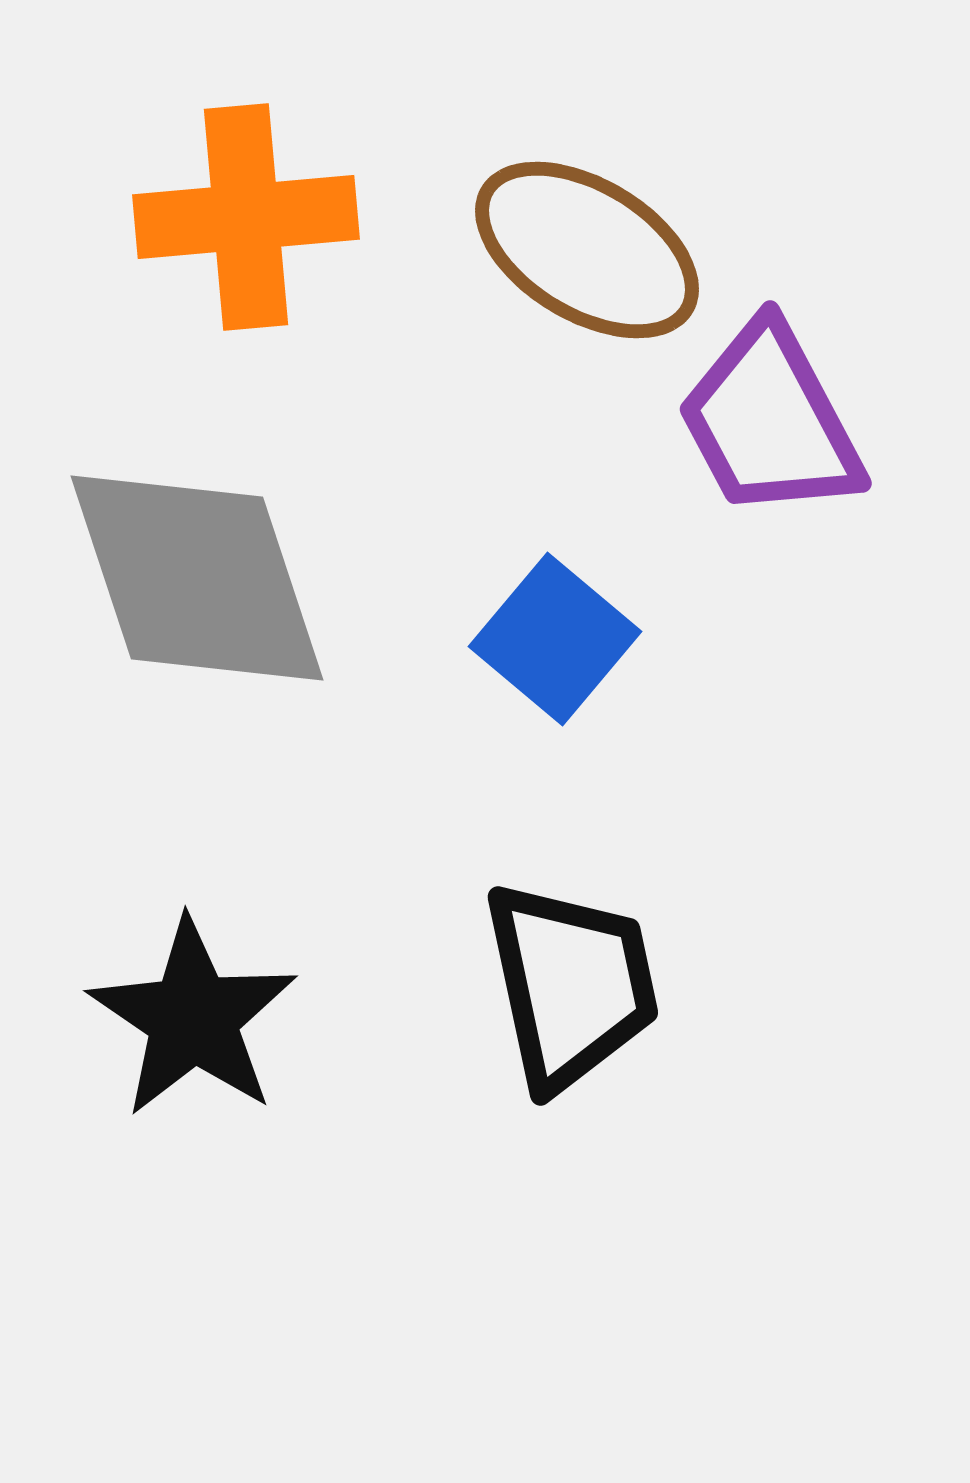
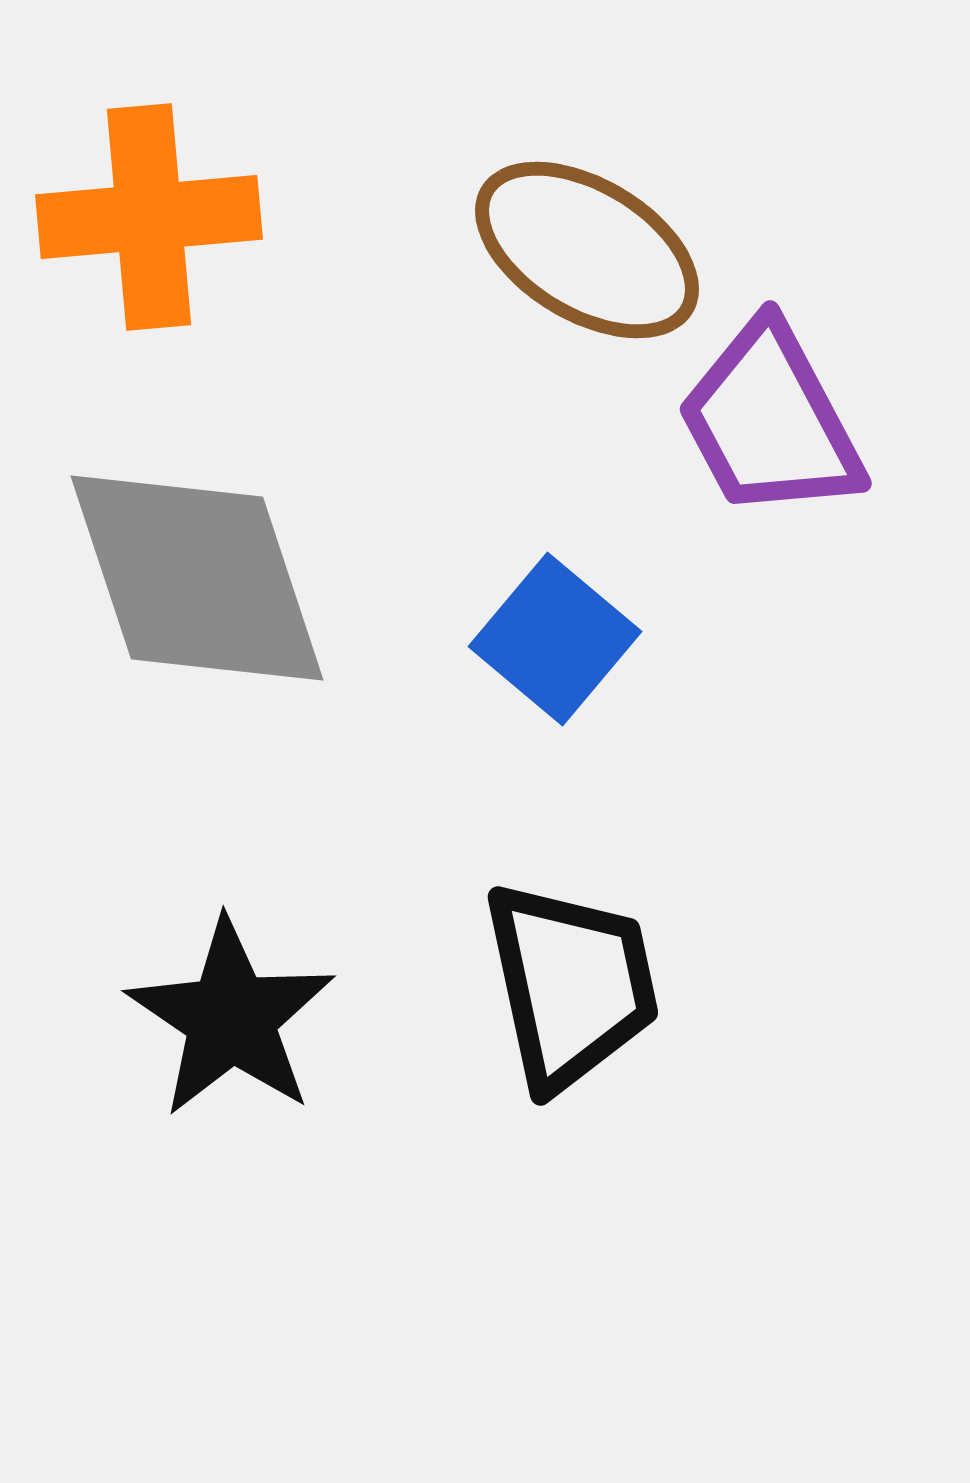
orange cross: moved 97 px left
black star: moved 38 px right
